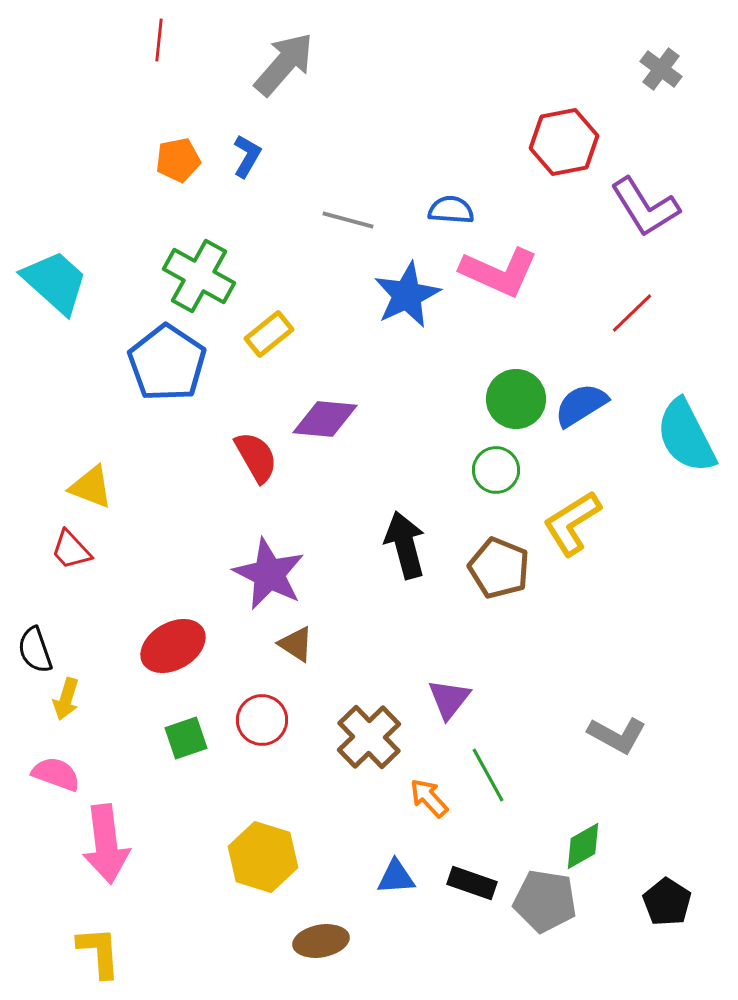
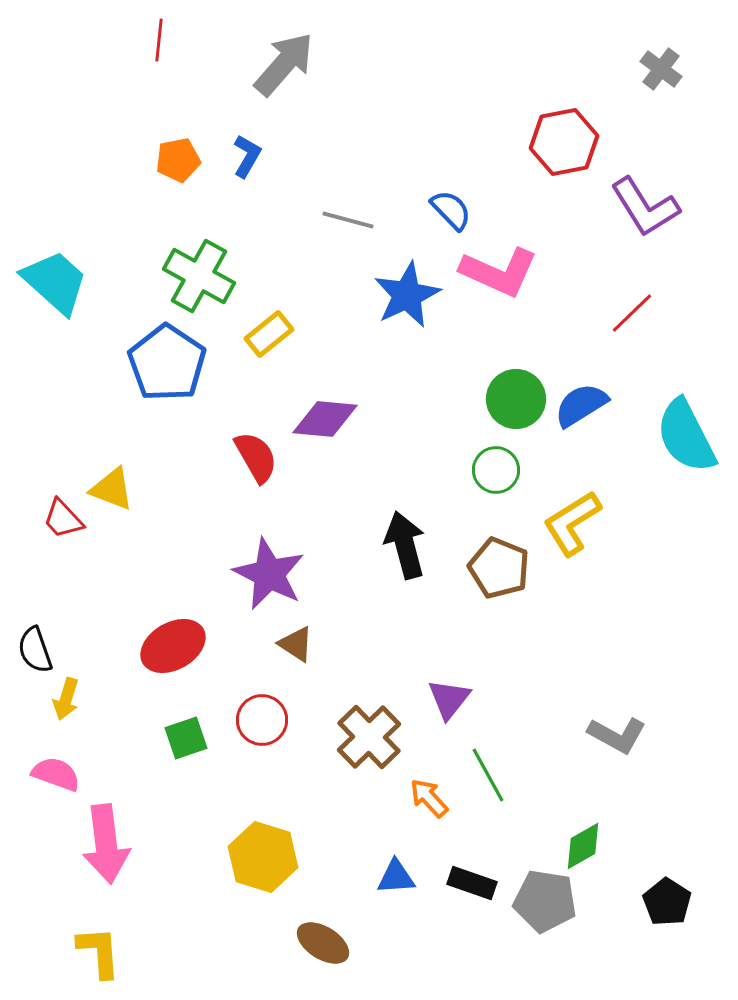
blue semicircle at (451, 210): rotated 42 degrees clockwise
yellow triangle at (91, 487): moved 21 px right, 2 px down
red trapezoid at (71, 550): moved 8 px left, 31 px up
brown ellipse at (321, 941): moved 2 px right, 2 px down; rotated 42 degrees clockwise
